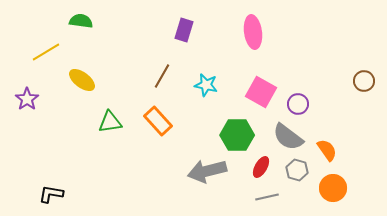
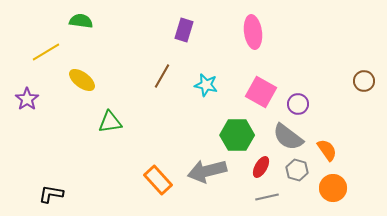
orange rectangle: moved 59 px down
